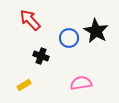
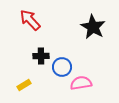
black star: moved 3 px left, 4 px up
blue circle: moved 7 px left, 29 px down
black cross: rotated 21 degrees counterclockwise
